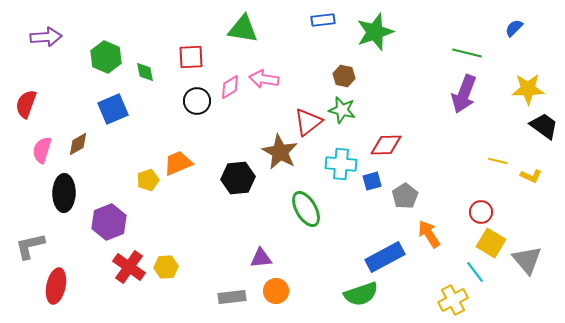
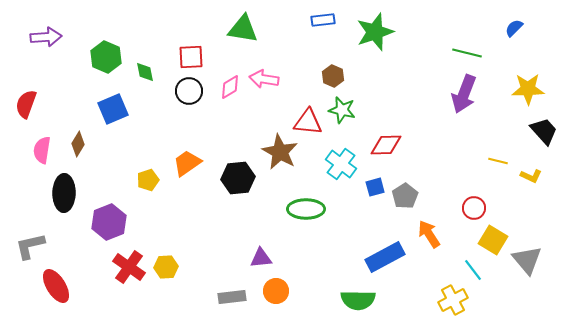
brown hexagon at (344, 76): moved 11 px left; rotated 10 degrees clockwise
black circle at (197, 101): moved 8 px left, 10 px up
red triangle at (308, 122): rotated 44 degrees clockwise
black trapezoid at (544, 126): moved 5 px down; rotated 12 degrees clockwise
brown diamond at (78, 144): rotated 30 degrees counterclockwise
pink semicircle at (42, 150): rotated 8 degrees counterclockwise
orange trapezoid at (178, 163): moved 9 px right; rotated 12 degrees counterclockwise
cyan cross at (341, 164): rotated 32 degrees clockwise
blue square at (372, 181): moved 3 px right, 6 px down
green ellipse at (306, 209): rotated 60 degrees counterclockwise
red circle at (481, 212): moved 7 px left, 4 px up
yellow square at (491, 243): moved 2 px right, 3 px up
cyan line at (475, 272): moved 2 px left, 2 px up
red ellipse at (56, 286): rotated 44 degrees counterclockwise
green semicircle at (361, 294): moved 3 px left, 6 px down; rotated 20 degrees clockwise
